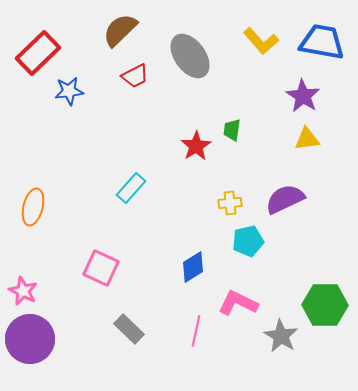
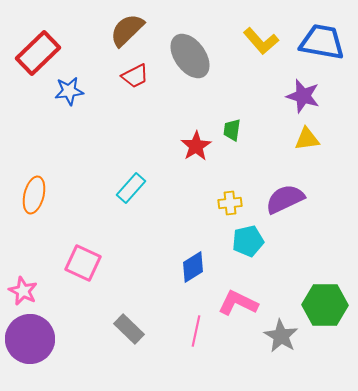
brown semicircle: moved 7 px right
purple star: rotated 16 degrees counterclockwise
orange ellipse: moved 1 px right, 12 px up
pink square: moved 18 px left, 5 px up
